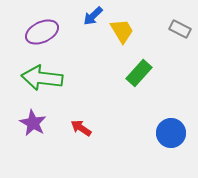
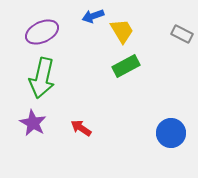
blue arrow: rotated 25 degrees clockwise
gray rectangle: moved 2 px right, 5 px down
green rectangle: moved 13 px left, 7 px up; rotated 20 degrees clockwise
green arrow: rotated 84 degrees counterclockwise
